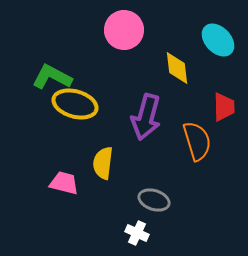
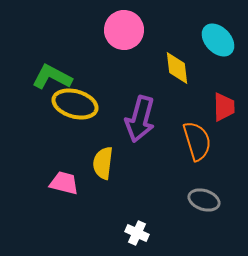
purple arrow: moved 6 px left, 2 px down
gray ellipse: moved 50 px right
